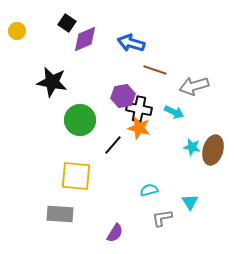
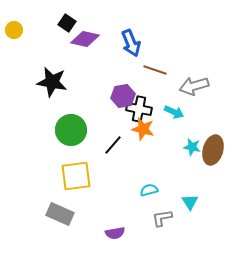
yellow circle: moved 3 px left, 1 px up
purple diamond: rotated 36 degrees clockwise
blue arrow: rotated 128 degrees counterclockwise
green circle: moved 9 px left, 10 px down
orange star: moved 4 px right, 1 px down
yellow square: rotated 12 degrees counterclockwise
gray rectangle: rotated 20 degrees clockwise
purple semicircle: rotated 48 degrees clockwise
